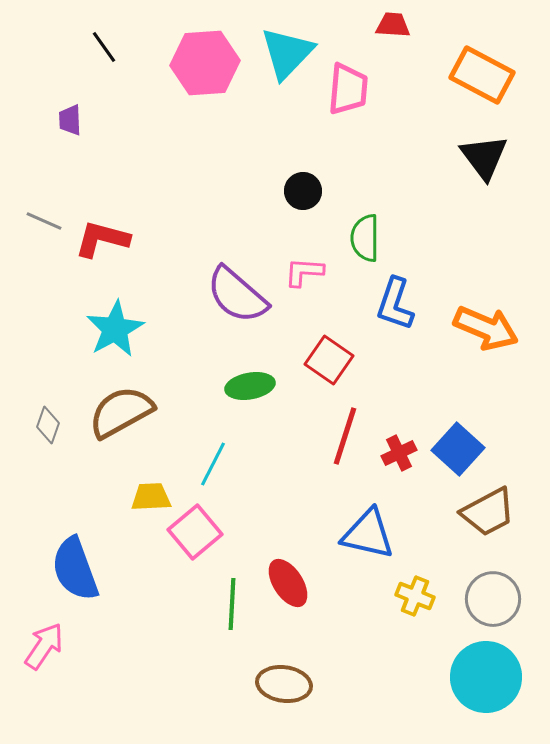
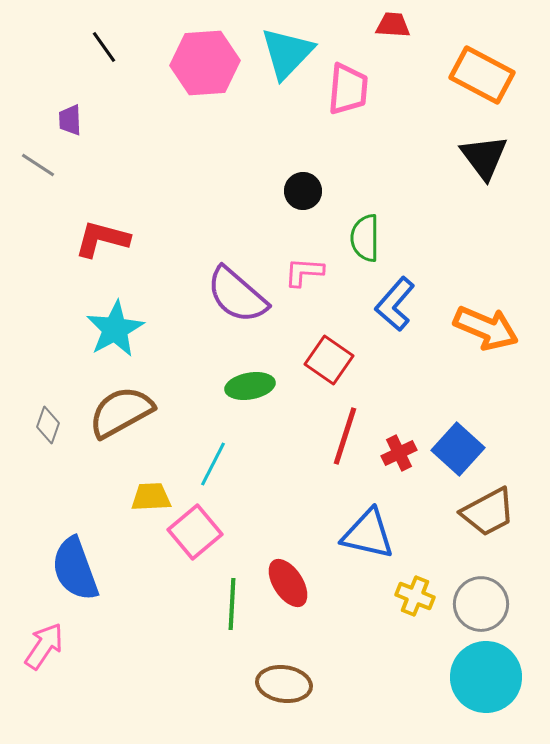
gray line: moved 6 px left, 56 px up; rotated 9 degrees clockwise
blue L-shape: rotated 22 degrees clockwise
gray circle: moved 12 px left, 5 px down
